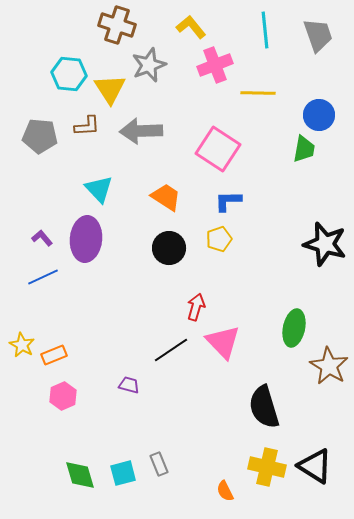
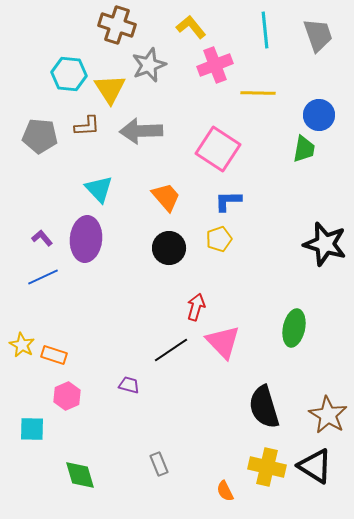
orange trapezoid: rotated 16 degrees clockwise
orange rectangle: rotated 40 degrees clockwise
brown star: moved 1 px left, 49 px down
pink hexagon: moved 4 px right
cyan square: moved 91 px left, 44 px up; rotated 16 degrees clockwise
